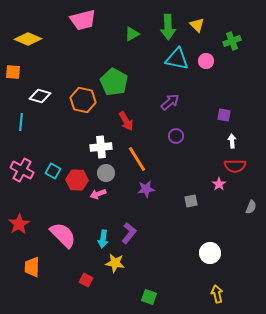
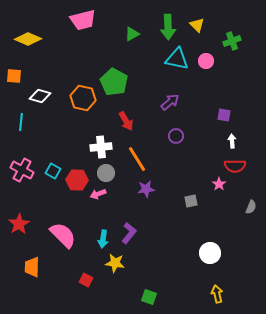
orange square: moved 1 px right, 4 px down
orange hexagon: moved 2 px up
